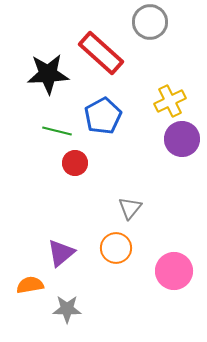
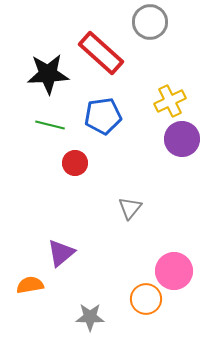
blue pentagon: rotated 21 degrees clockwise
green line: moved 7 px left, 6 px up
orange circle: moved 30 px right, 51 px down
gray star: moved 23 px right, 8 px down
